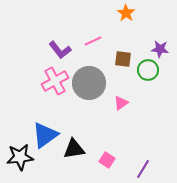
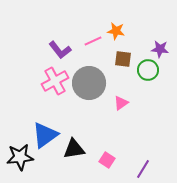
orange star: moved 10 px left, 18 px down; rotated 24 degrees counterclockwise
